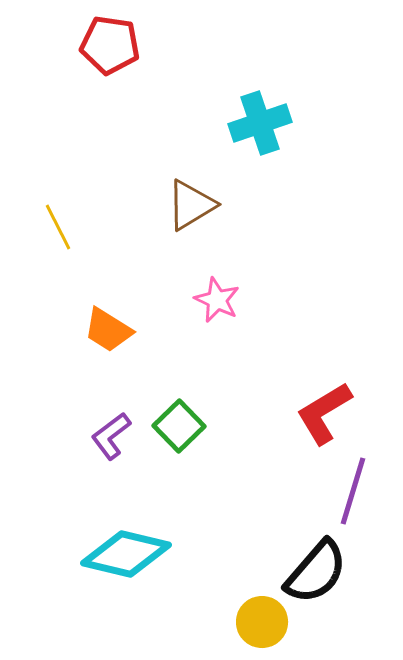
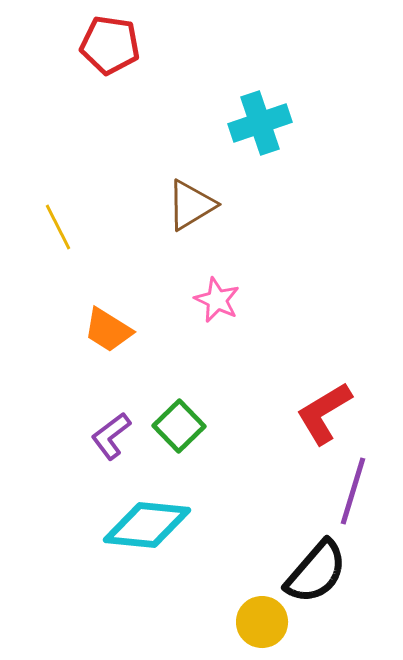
cyan diamond: moved 21 px right, 29 px up; rotated 8 degrees counterclockwise
